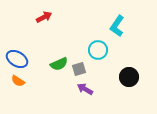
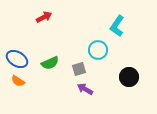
green semicircle: moved 9 px left, 1 px up
